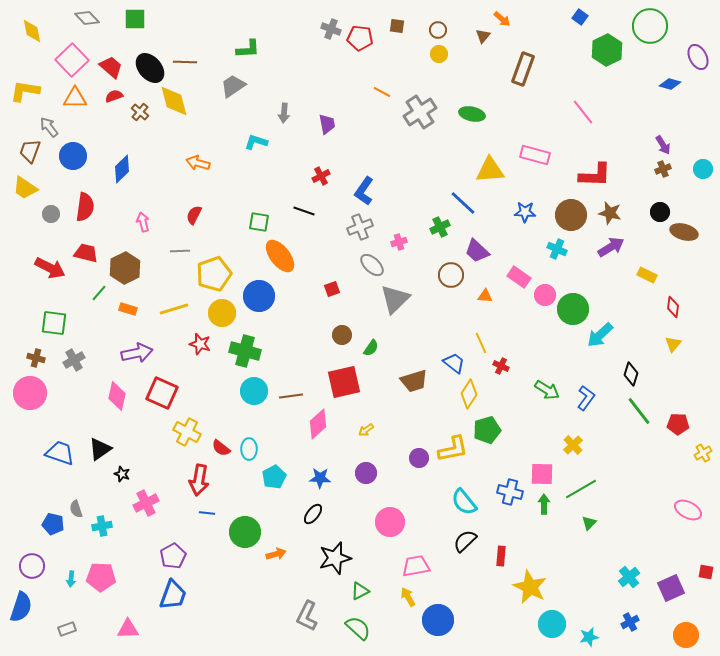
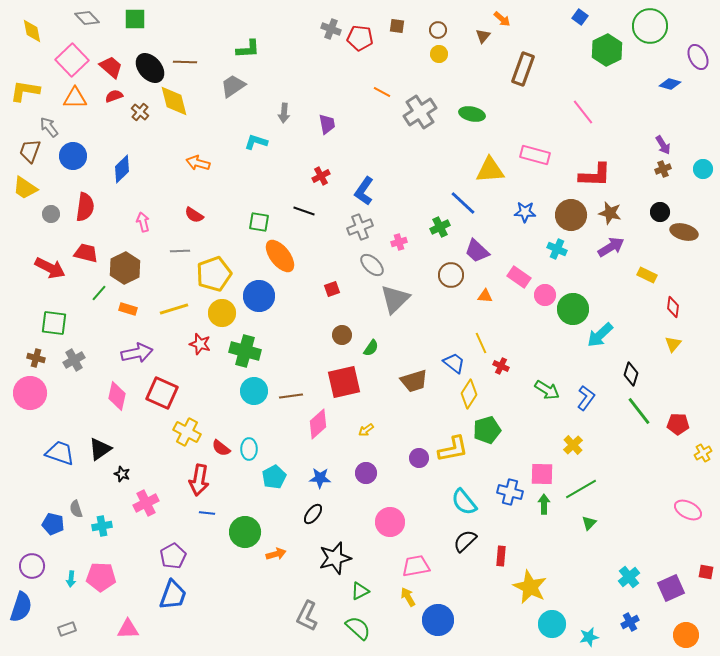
red semicircle at (194, 215): rotated 84 degrees counterclockwise
